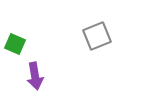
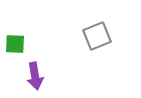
green square: rotated 20 degrees counterclockwise
